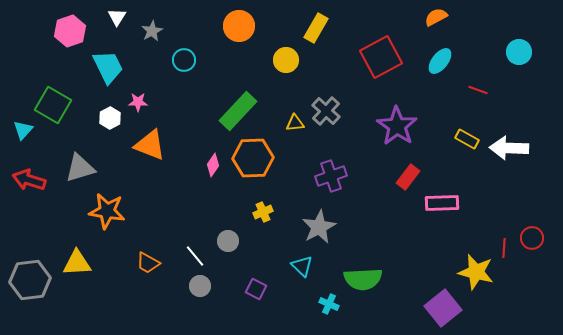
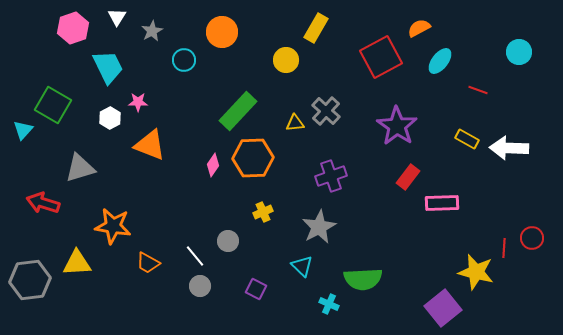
orange semicircle at (436, 17): moved 17 px left, 11 px down
orange circle at (239, 26): moved 17 px left, 6 px down
pink hexagon at (70, 31): moved 3 px right, 3 px up
red arrow at (29, 180): moved 14 px right, 23 px down
orange star at (107, 211): moved 6 px right, 15 px down
